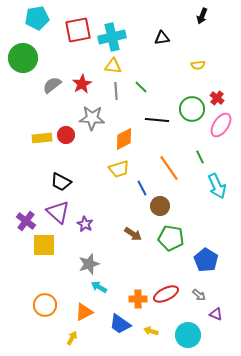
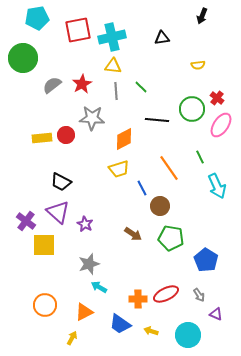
gray arrow at (199, 295): rotated 16 degrees clockwise
